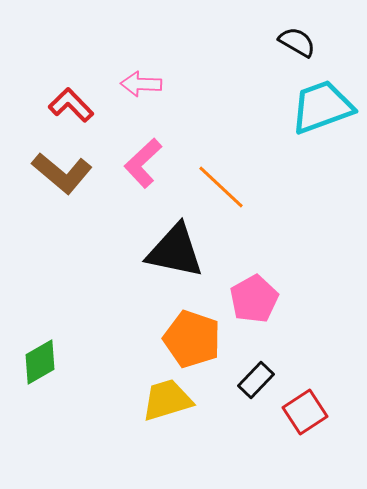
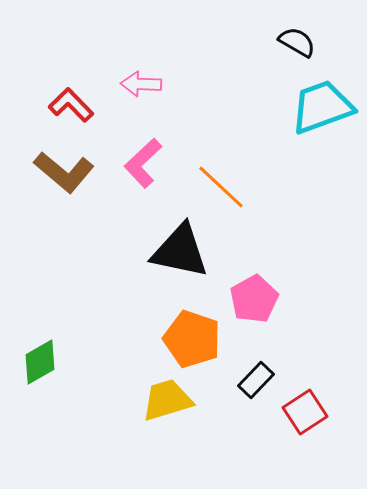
brown L-shape: moved 2 px right, 1 px up
black triangle: moved 5 px right
